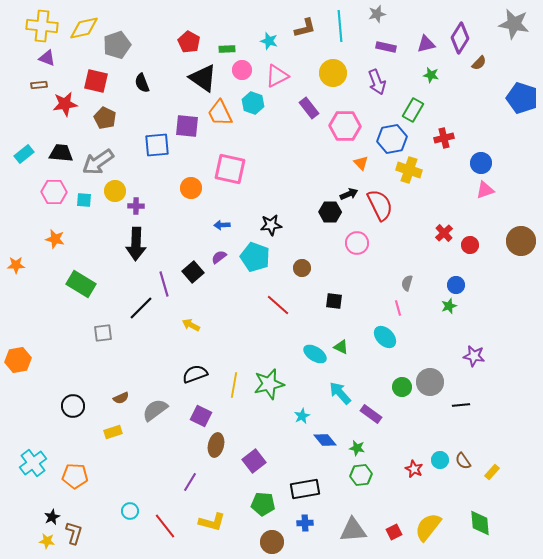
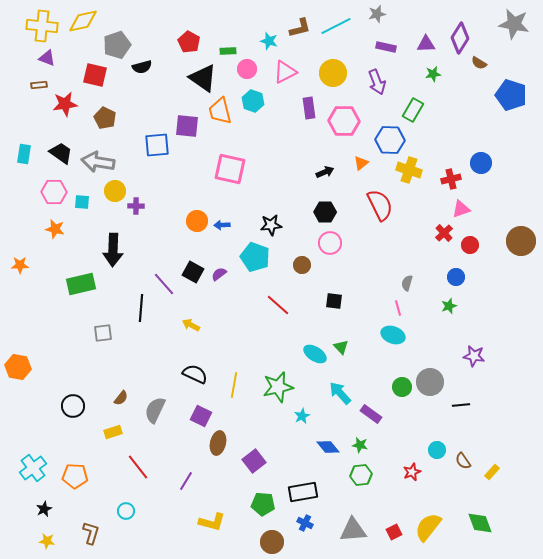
cyan line at (340, 26): moved 4 px left; rotated 68 degrees clockwise
yellow diamond at (84, 28): moved 1 px left, 7 px up
brown L-shape at (305, 28): moved 5 px left
purple triangle at (426, 44): rotated 12 degrees clockwise
green rectangle at (227, 49): moved 1 px right, 2 px down
brown semicircle at (479, 63): rotated 77 degrees clockwise
pink circle at (242, 70): moved 5 px right, 1 px up
green star at (431, 75): moved 2 px right, 1 px up; rotated 21 degrees counterclockwise
pink triangle at (277, 76): moved 8 px right, 4 px up
red square at (96, 81): moved 1 px left, 6 px up
black semicircle at (142, 83): moved 16 px up; rotated 84 degrees counterclockwise
blue pentagon at (522, 98): moved 11 px left, 3 px up
cyan hexagon at (253, 103): moved 2 px up
purple rectangle at (309, 108): rotated 30 degrees clockwise
orange trapezoid at (220, 113): moved 2 px up; rotated 12 degrees clockwise
pink hexagon at (345, 126): moved 1 px left, 5 px up
red cross at (444, 138): moved 7 px right, 41 px down
blue hexagon at (392, 139): moved 2 px left, 1 px down; rotated 12 degrees clockwise
black trapezoid at (61, 153): rotated 30 degrees clockwise
cyan rectangle at (24, 154): rotated 42 degrees counterclockwise
gray arrow at (98, 162): rotated 44 degrees clockwise
orange triangle at (361, 163): rotated 35 degrees clockwise
orange circle at (191, 188): moved 6 px right, 33 px down
pink triangle at (485, 190): moved 24 px left, 19 px down
black arrow at (349, 194): moved 24 px left, 22 px up
cyan square at (84, 200): moved 2 px left, 2 px down
black hexagon at (330, 212): moved 5 px left
orange star at (55, 239): moved 10 px up
pink circle at (357, 243): moved 27 px left
black arrow at (136, 244): moved 23 px left, 6 px down
purple semicircle at (219, 257): moved 17 px down
orange star at (16, 265): moved 4 px right
brown circle at (302, 268): moved 3 px up
black square at (193, 272): rotated 20 degrees counterclockwise
green rectangle at (81, 284): rotated 44 degrees counterclockwise
purple line at (164, 284): rotated 25 degrees counterclockwise
blue circle at (456, 285): moved 8 px up
black line at (141, 308): rotated 40 degrees counterclockwise
cyan ellipse at (385, 337): moved 8 px right, 2 px up; rotated 25 degrees counterclockwise
green triangle at (341, 347): rotated 21 degrees clockwise
orange hexagon at (18, 360): moved 7 px down; rotated 20 degrees clockwise
black semicircle at (195, 374): rotated 45 degrees clockwise
green star at (269, 384): moved 9 px right, 3 px down
brown semicircle at (121, 398): rotated 28 degrees counterclockwise
gray semicircle at (155, 410): rotated 28 degrees counterclockwise
blue diamond at (325, 440): moved 3 px right, 7 px down
brown ellipse at (216, 445): moved 2 px right, 2 px up
green star at (357, 448): moved 3 px right, 3 px up
cyan circle at (440, 460): moved 3 px left, 10 px up
cyan cross at (33, 463): moved 5 px down
red star at (414, 469): moved 2 px left, 3 px down; rotated 24 degrees clockwise
purple line at (190, 482): moved 4 px left, 1 px up
black rectangle at (305, 489): moved 2 px left, 3 px down
cyan circle at (130, 511): moved 4 px left
black star at (52, 517): moved 8 px left, 8 px up
blue cross at (305, 523): rotated 28 degrees clockwise
green diamond at (480, 523): rotated 16 degrees counterclockwise
red line at (165, 526): moved 27 px left, 59 px up
brown L-shape at (74, 533): moved 17 px right
